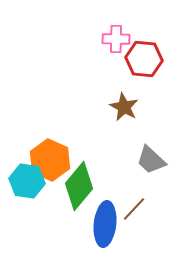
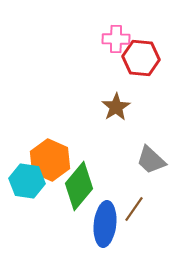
red hexagon: moved 3 px left, 1 px up
brown star: moved 8 px left; rotated 12 degrees clockwise
brown line: rotated 8 degrees counterclockwise
